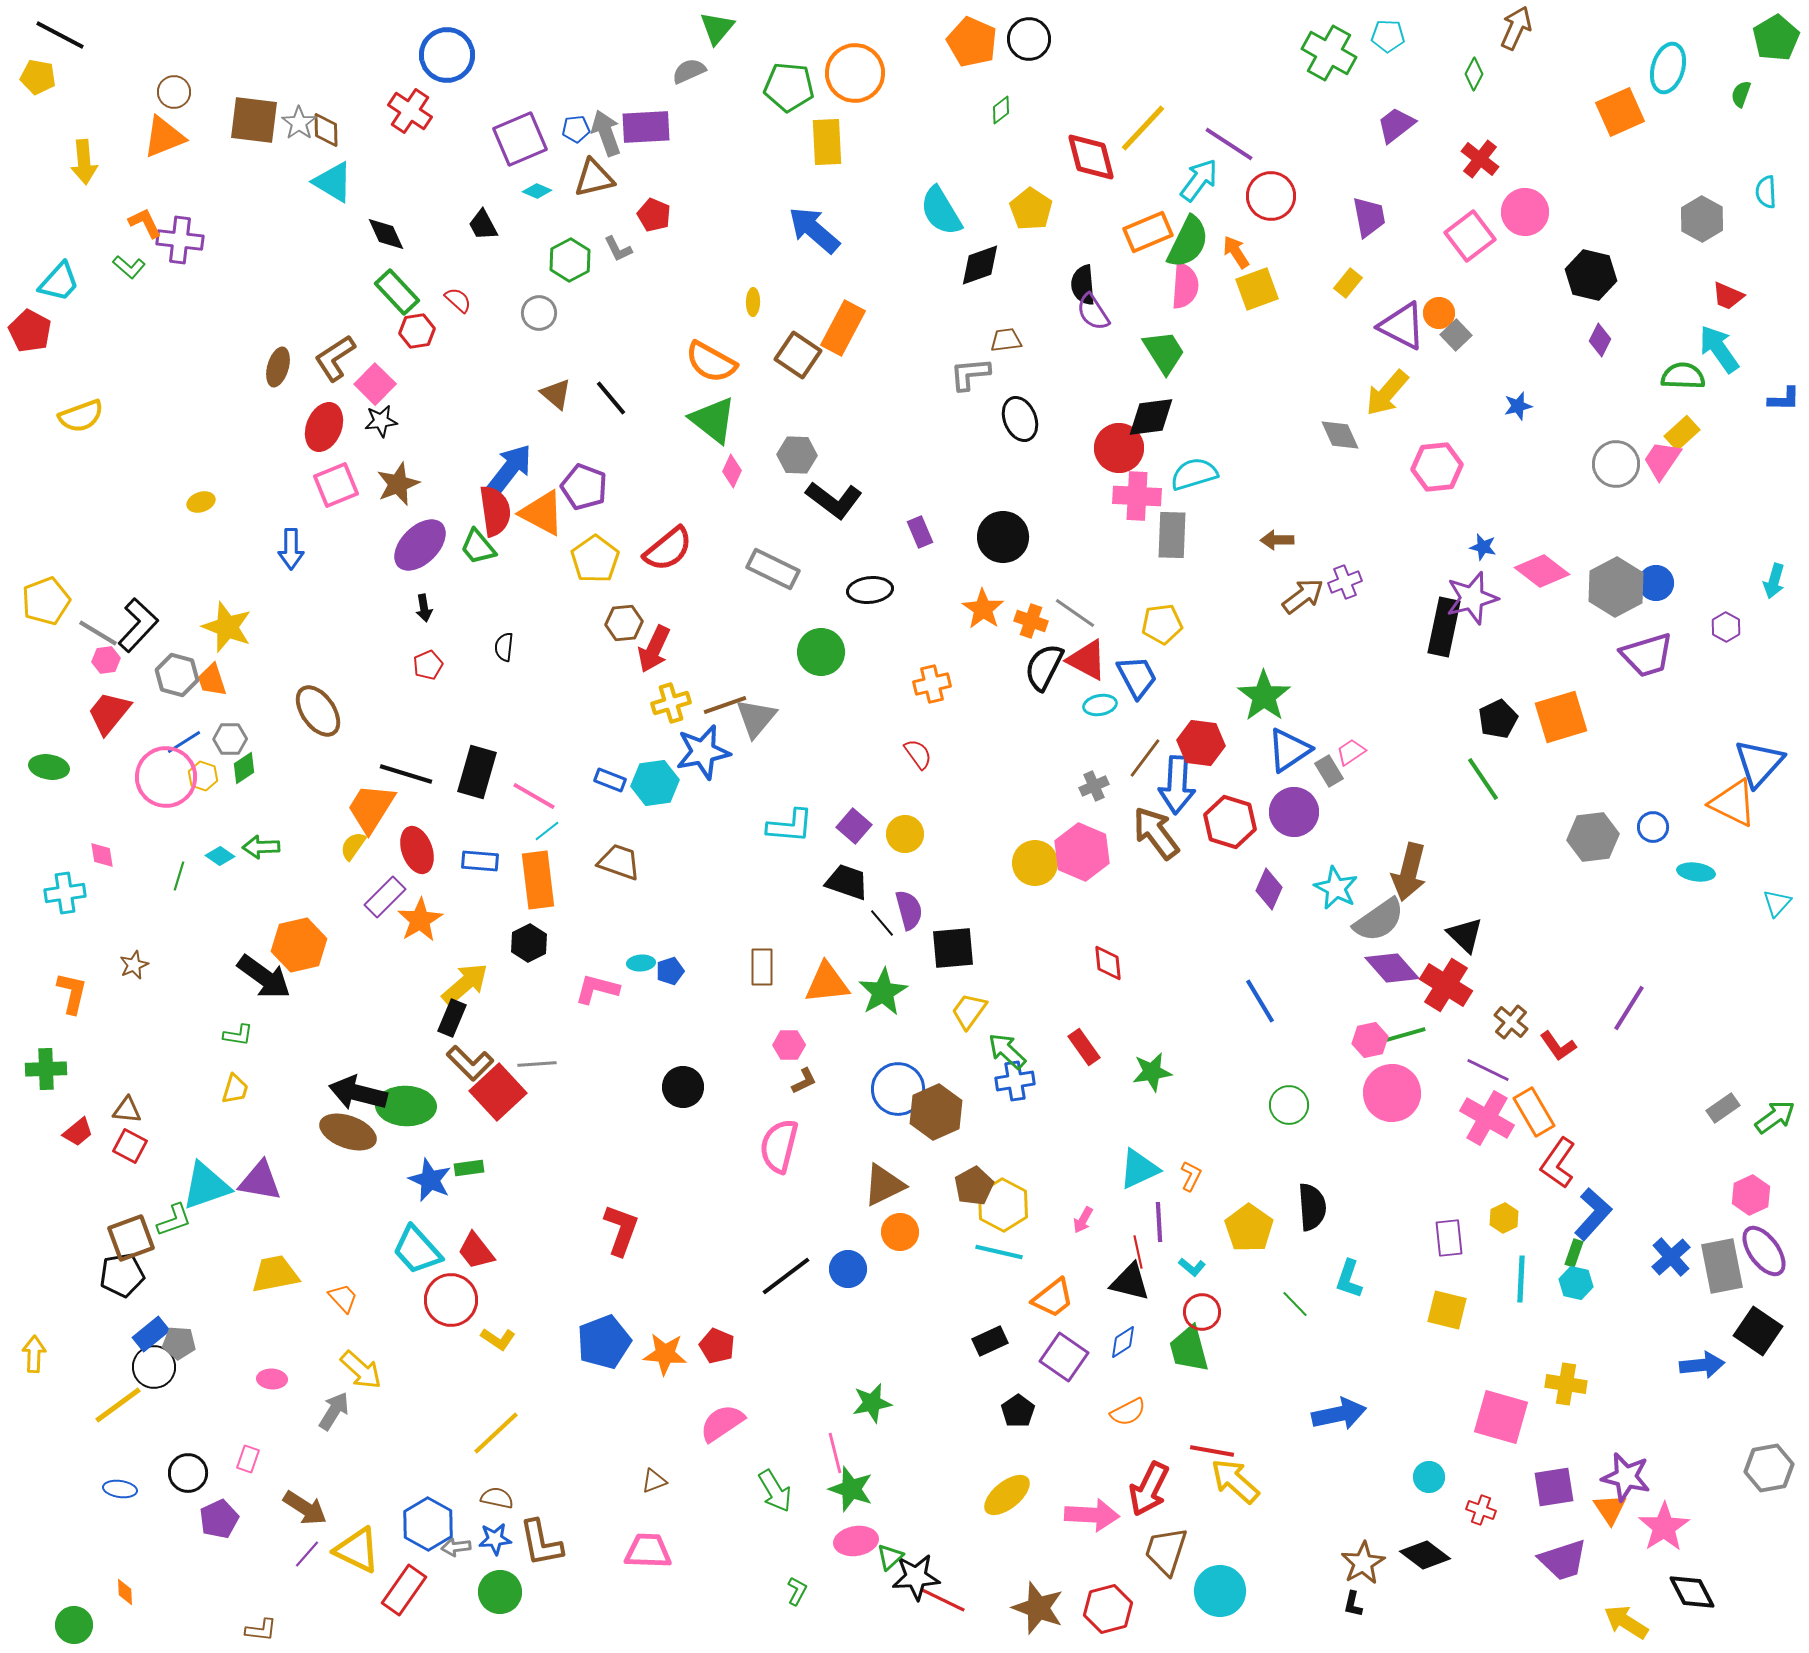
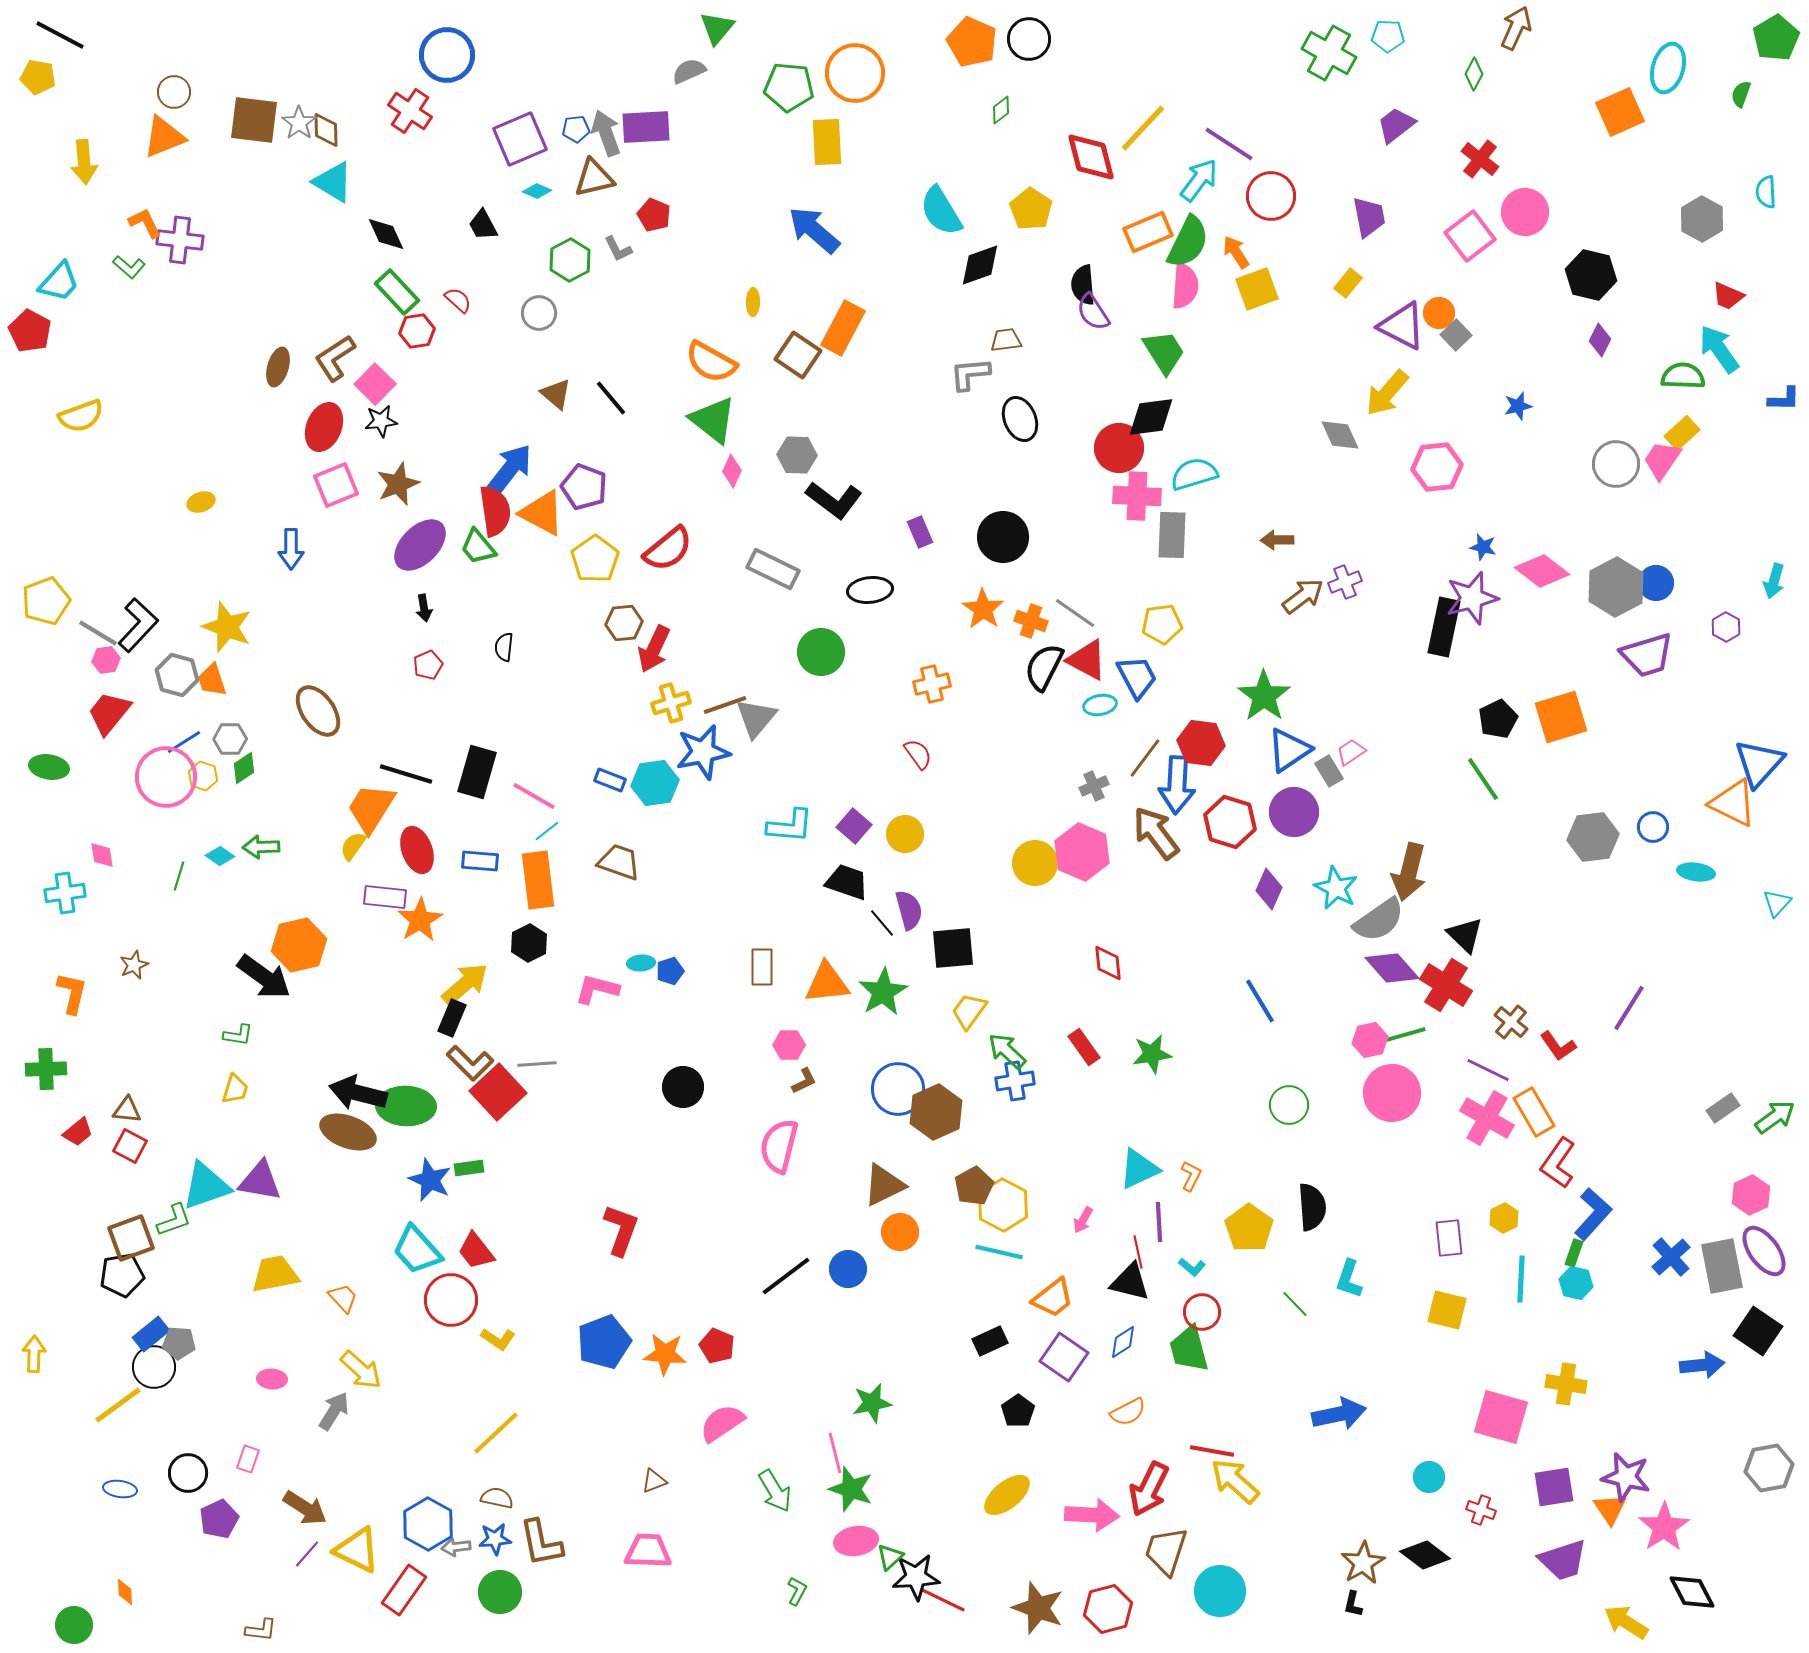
purple rectangle at (385, 897): rotated 51 degrees clockwise
green star at (1152, 1072): moved 18 px up
